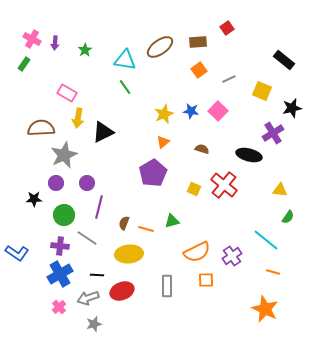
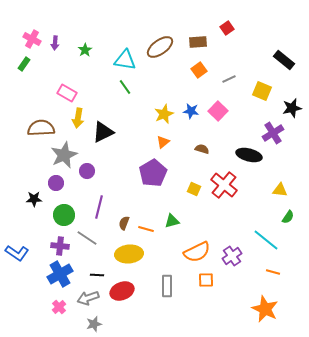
purple circle at (87, 183): moved 12 px up
